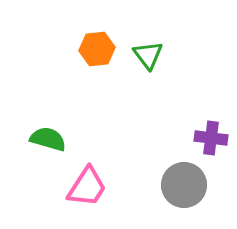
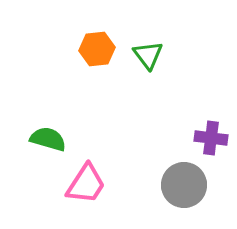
pink trapezoid: moved 1 px left, 3 px up
